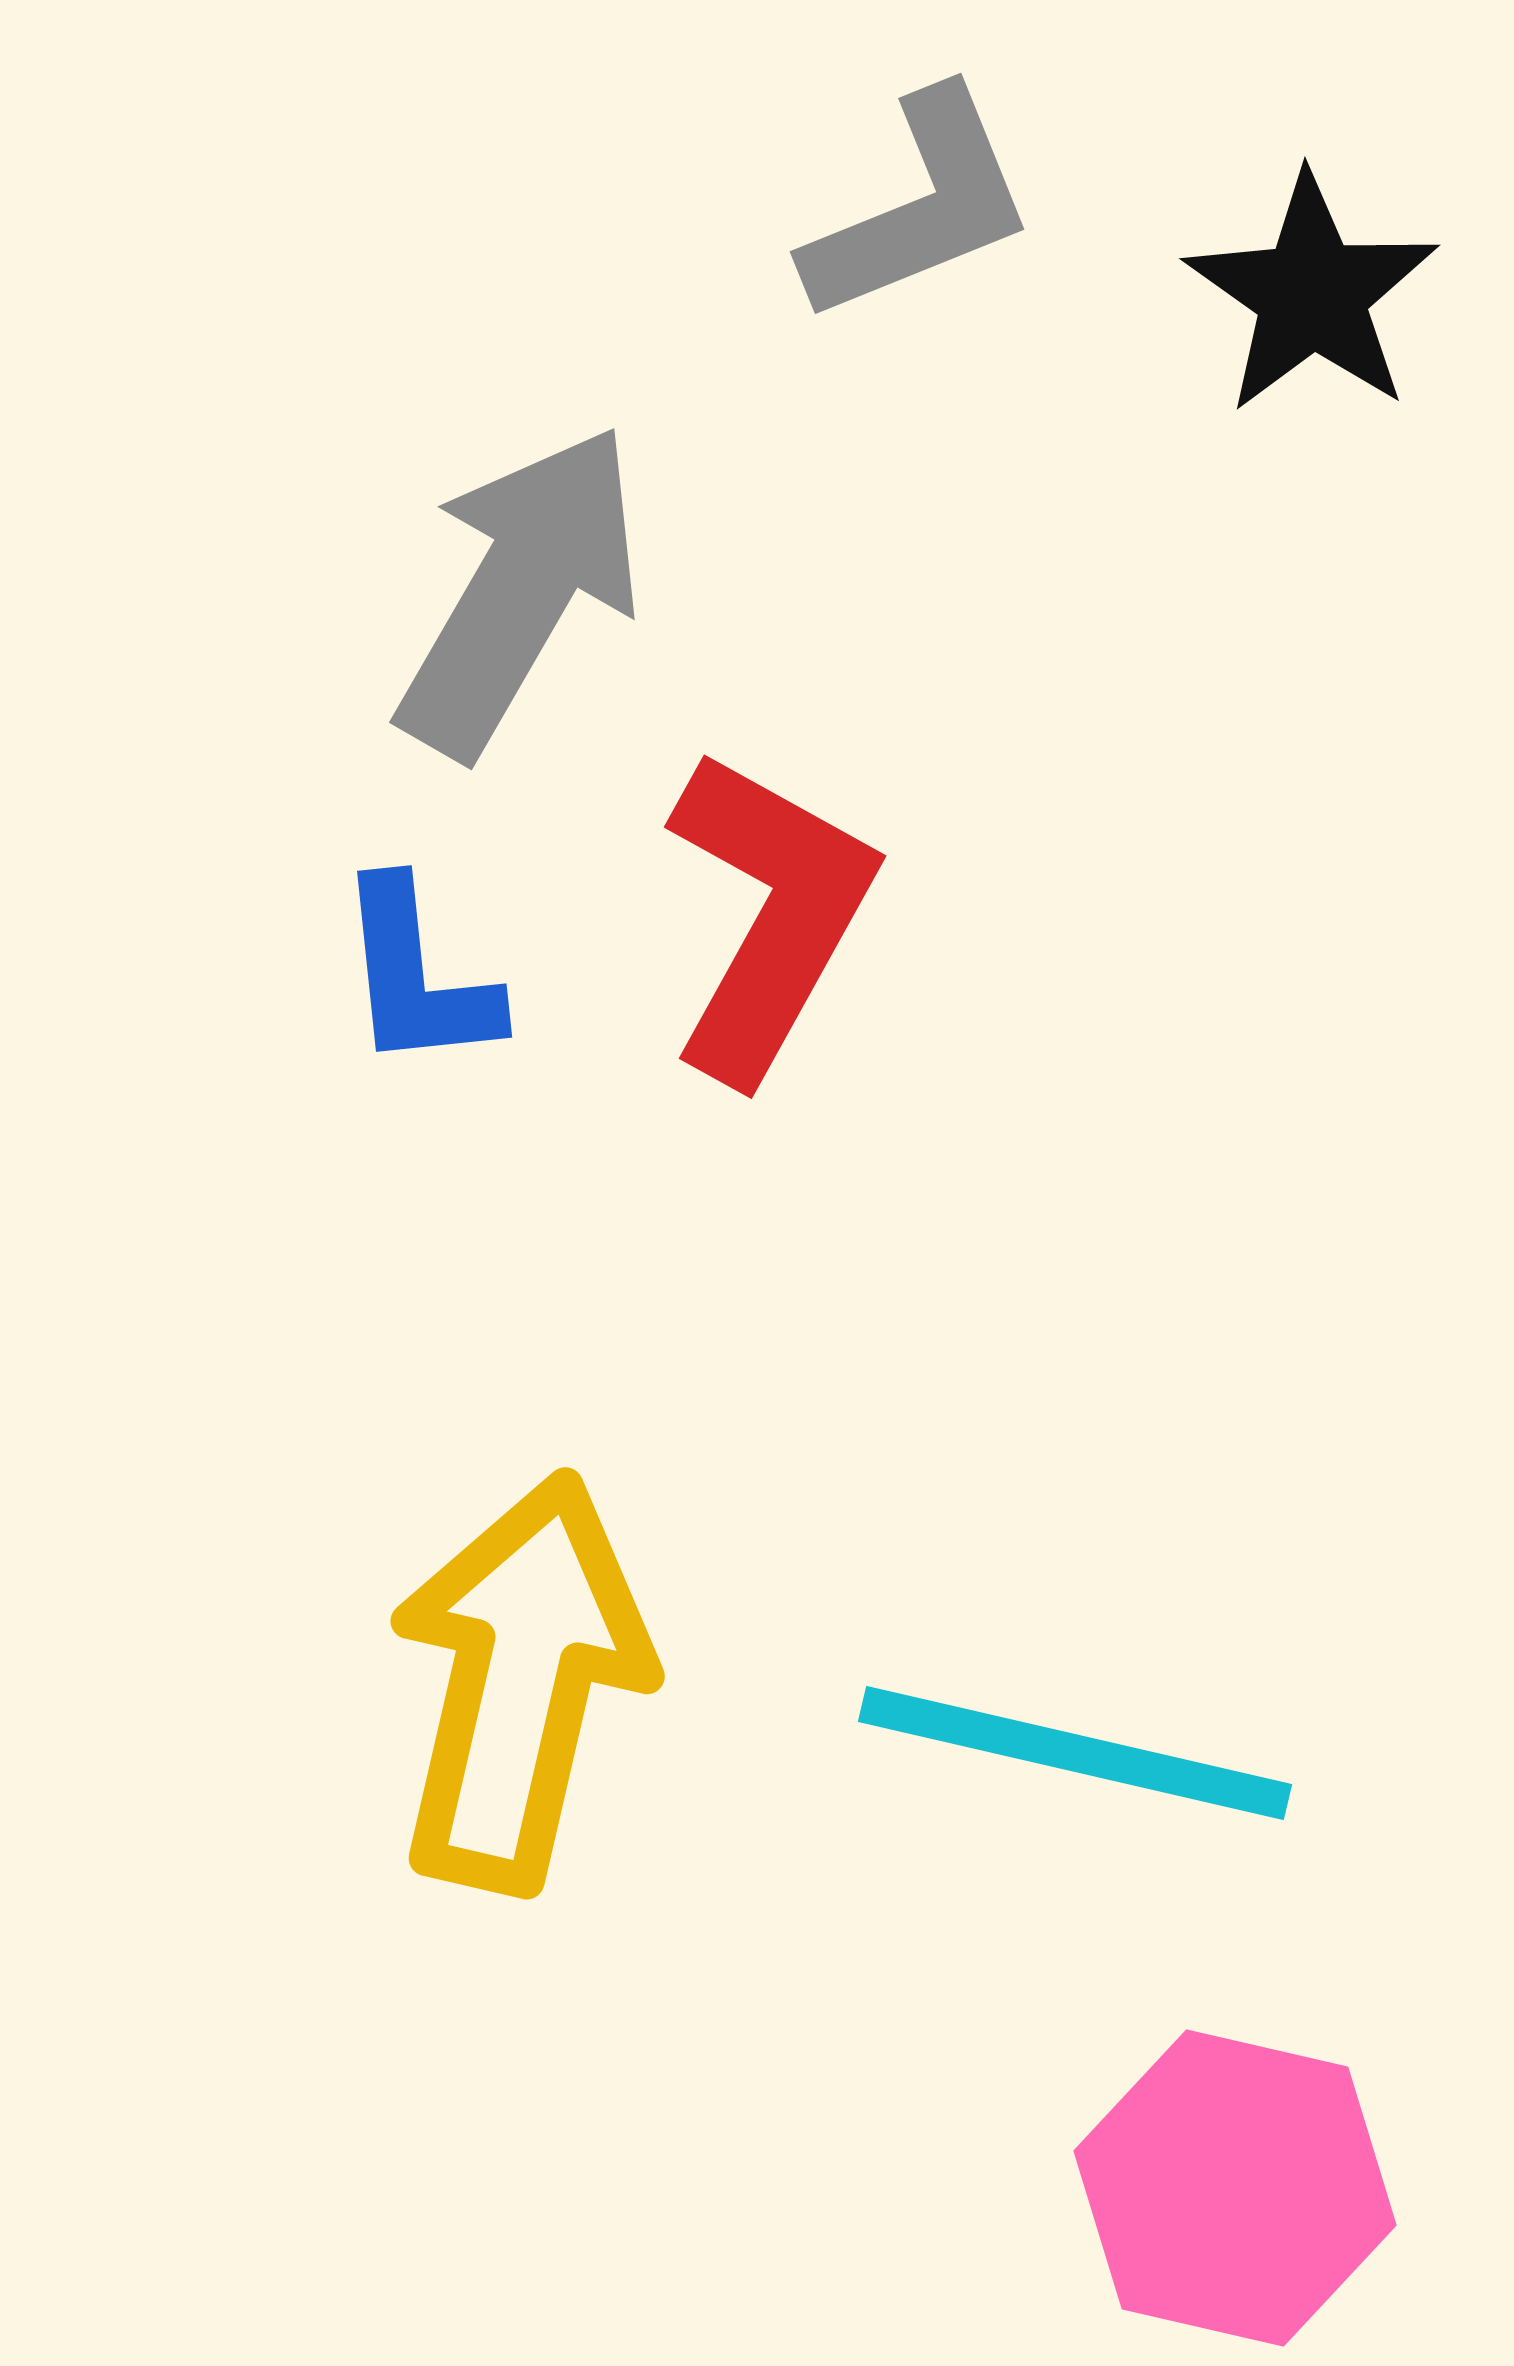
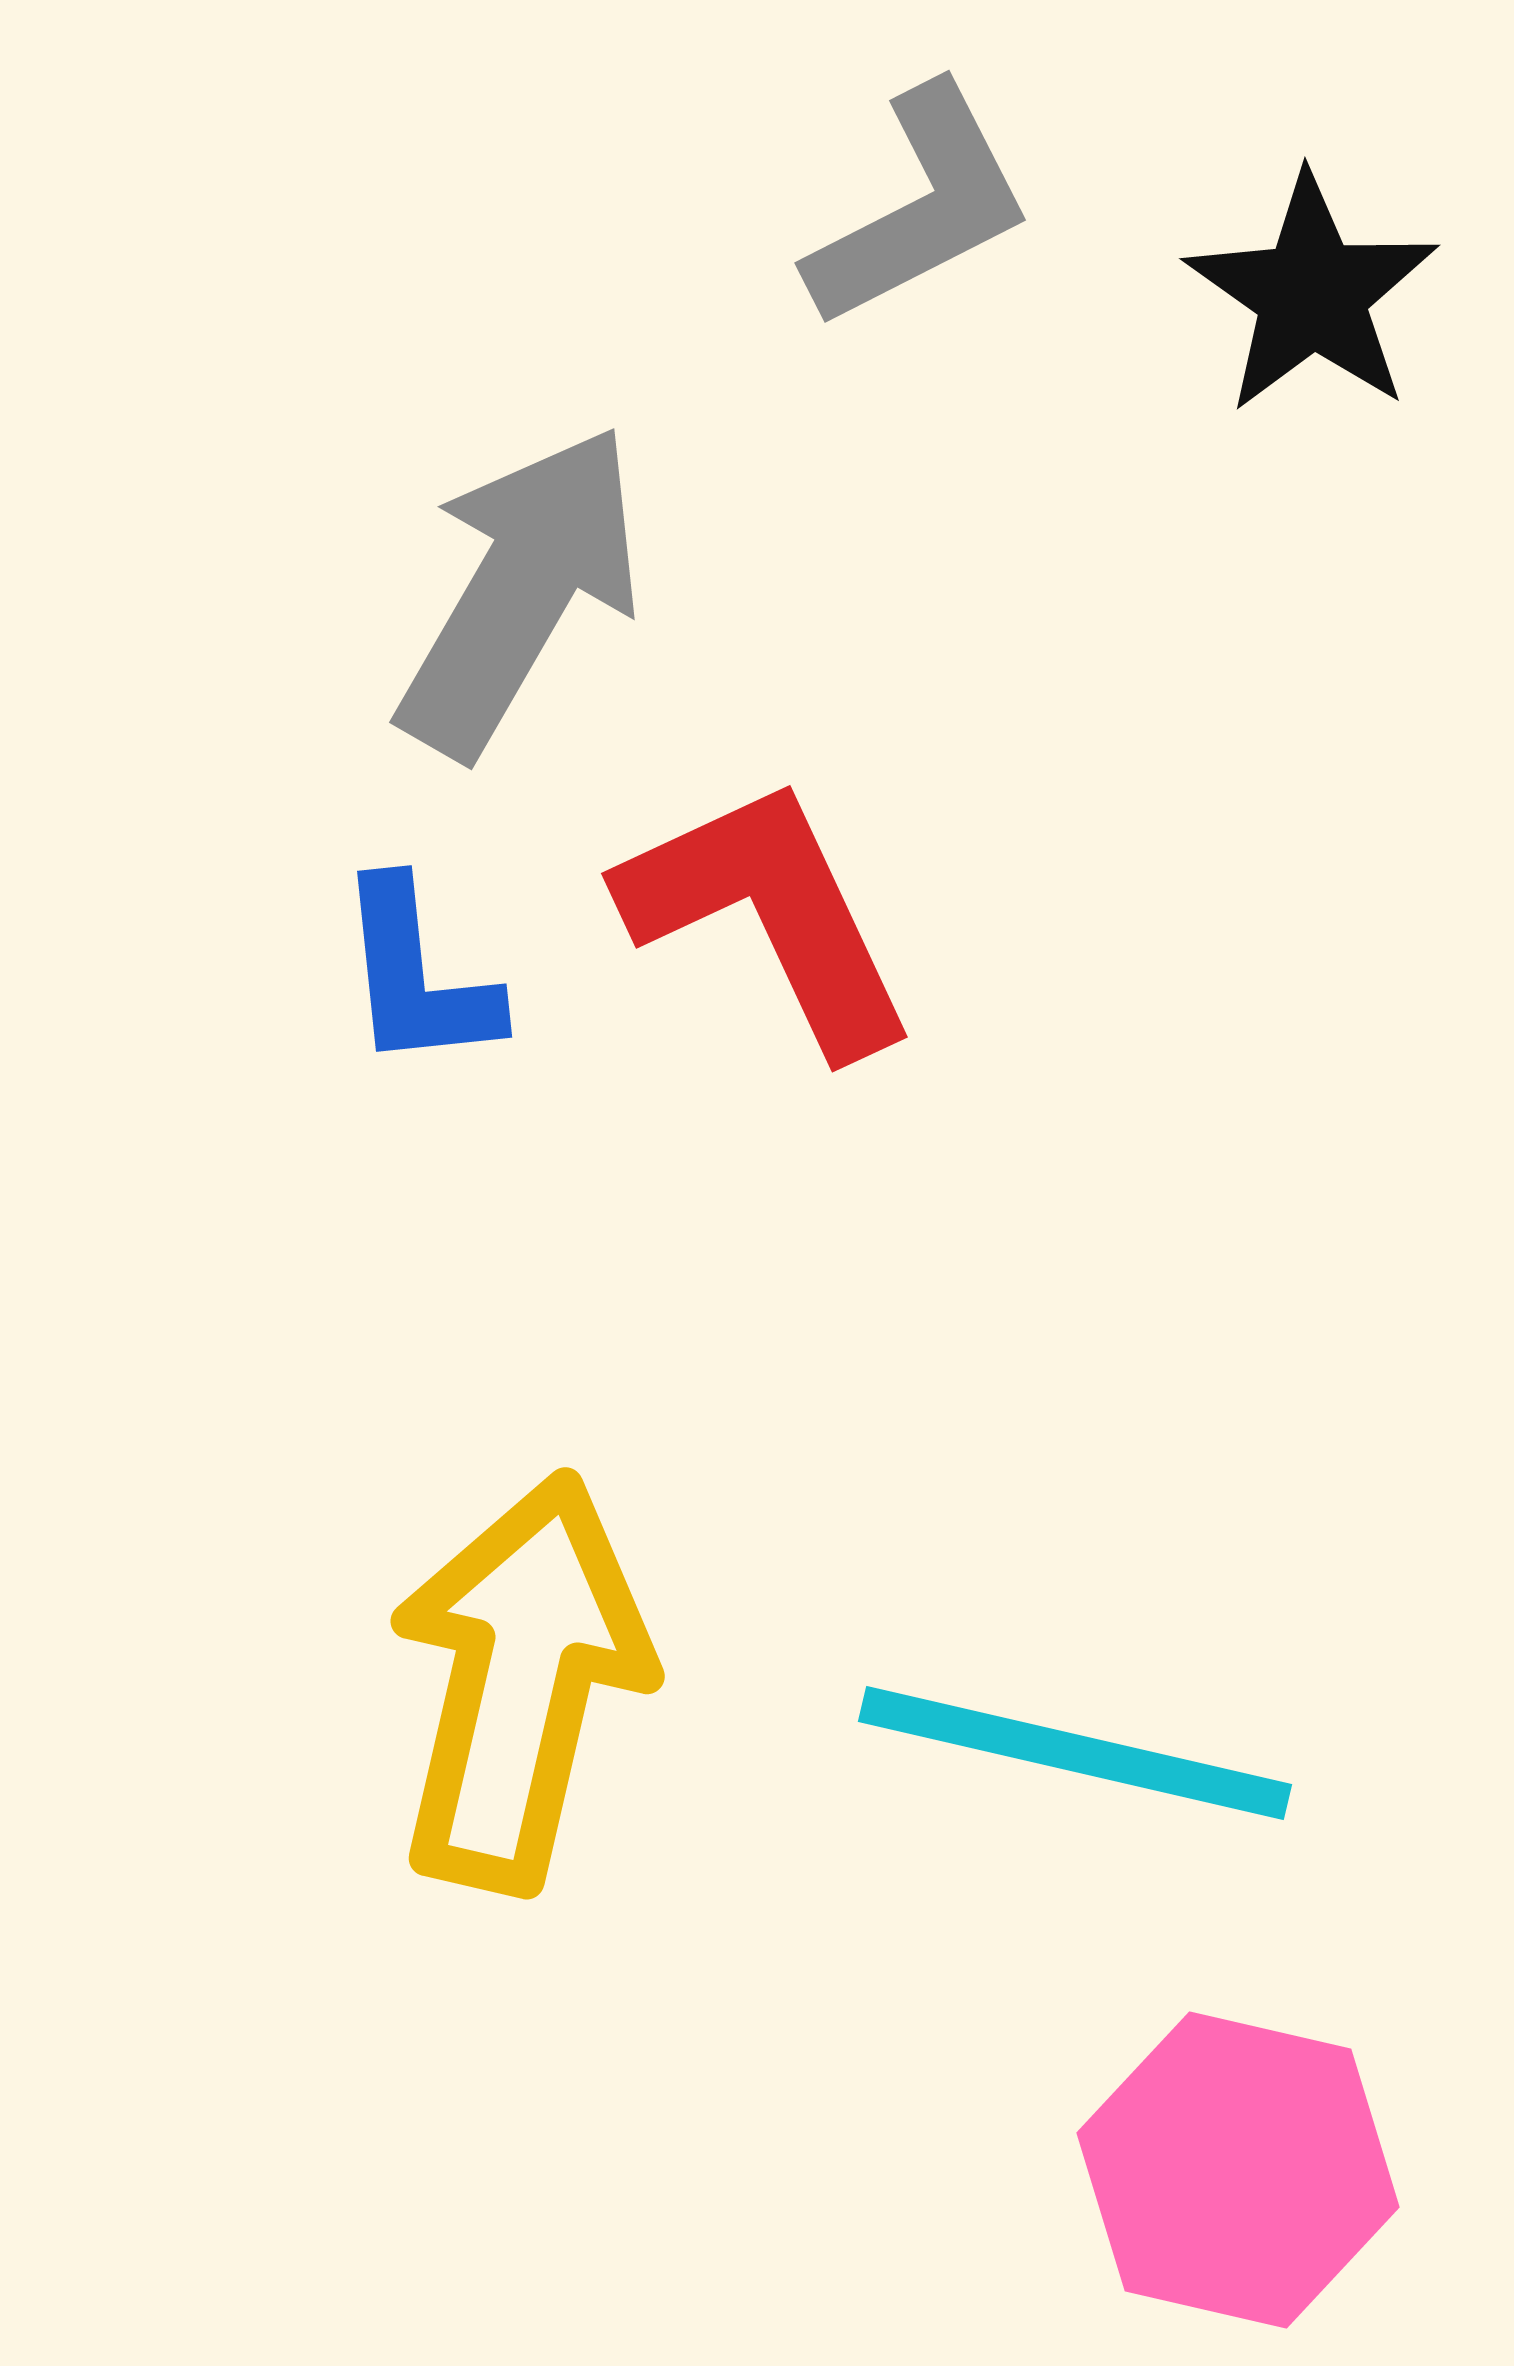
gray L-shape: rotated 5 degrees counterclockwise
red L-shape: rotated 54 degrees counterclockwise
pink hexagon: moved 3 px right, 18 px up
